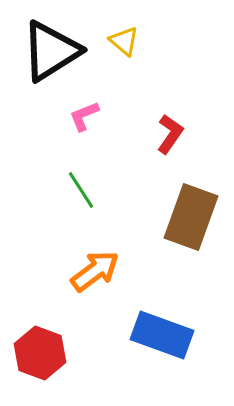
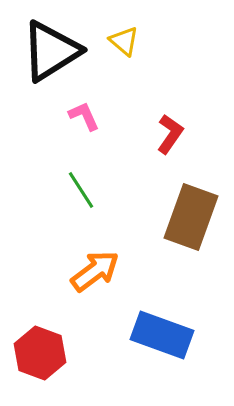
pink L-shape: rotated 88 degrees clockwise
